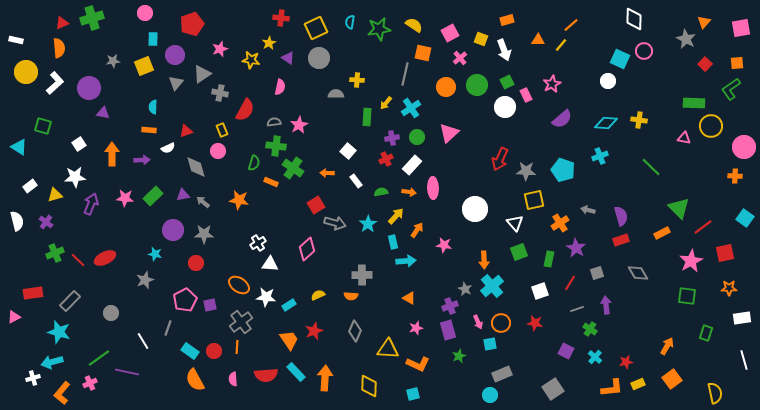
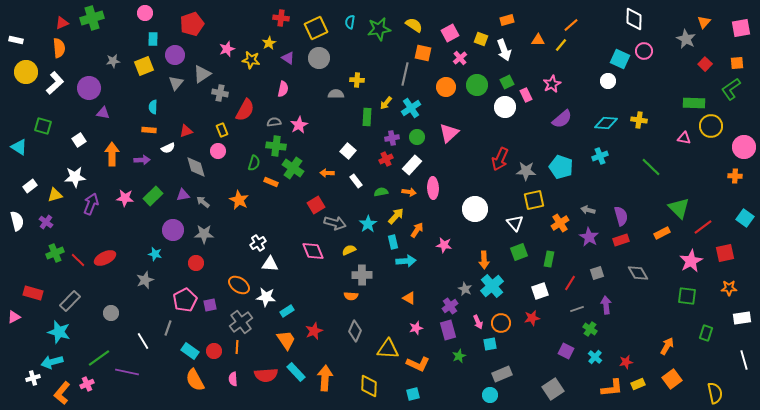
pink star at (220, 49): moved 7 px right
pink semicircle at (280, 87): moved 3 px right, 2 px down
white square at (79, 144): moved 4 px up
cyan pentagon at (563, 170): moved 2 px left, 3 px up
orange star at (239, 200): rotated 18 degrees clockwise
purple star at (576, 248): moved 13 px right, 11 px up
pink diamond at (307, 249): moved 6 px right, 2 px down; rotated 70 degrees counterclockwise
red rectangle at (33, 293): rotated 24 degrees clockwise
yellow semicircle at (318, 295): moved 31 px right, 45 px up
cyan rectangle at (289, 305): moved 2 px left, 6 px down
purple cross at (450, 306): rotated 14 degrees counterclockwise
red star at (535, 323): moved 3 px left, 5 px up; rotated 21 degrees counterclockwise
orange trapezoid at (289, 340): moved 3 px left
pink cross at (90, 383): moved 3 px left, 1 px down
